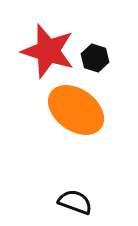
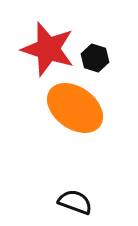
red star: moved 2 px up
orange ellipse: moved 1 px left, 2 px up
